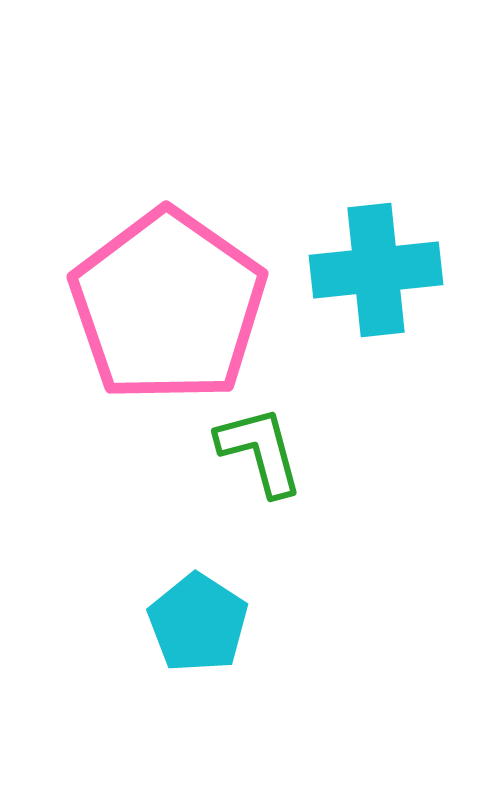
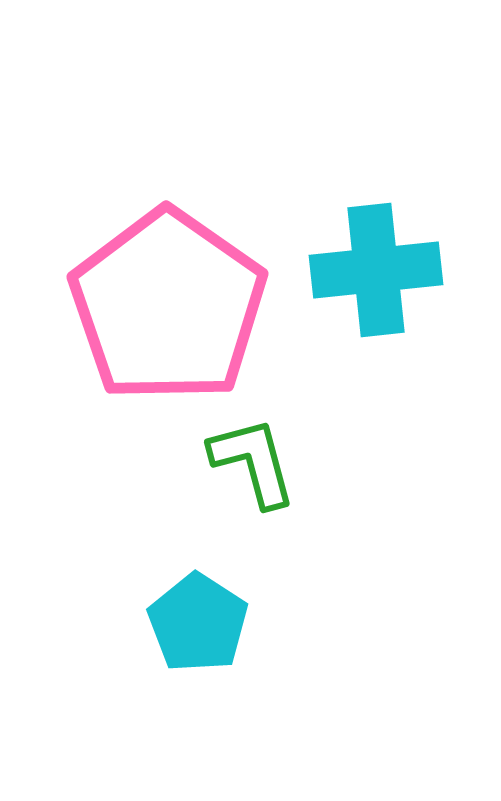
green L-shape: moved 7 px left, 11 px down
